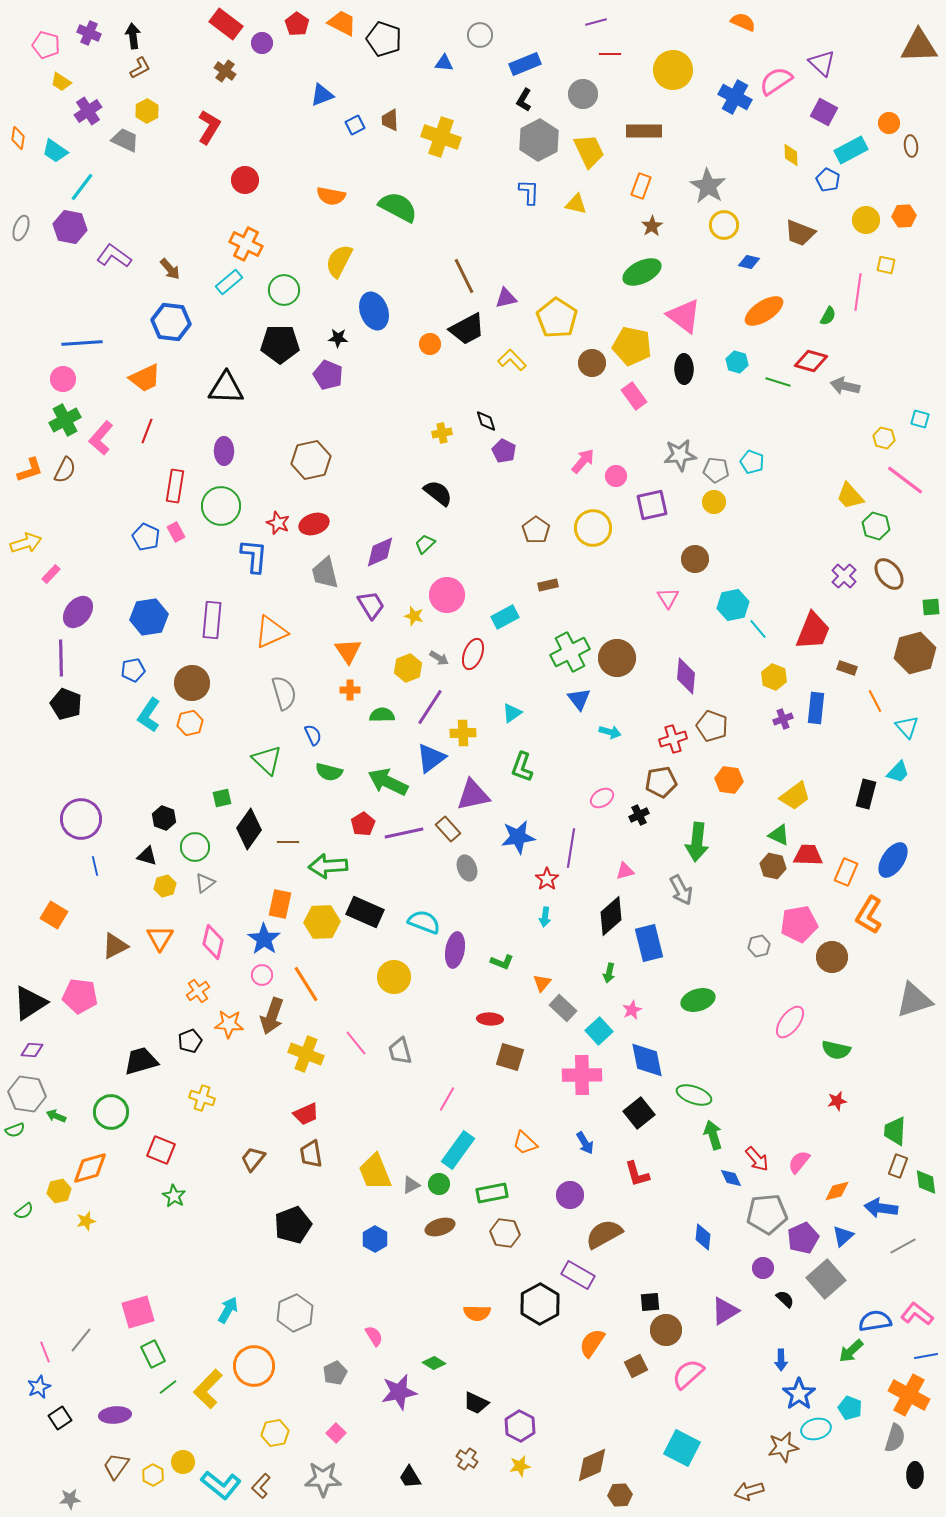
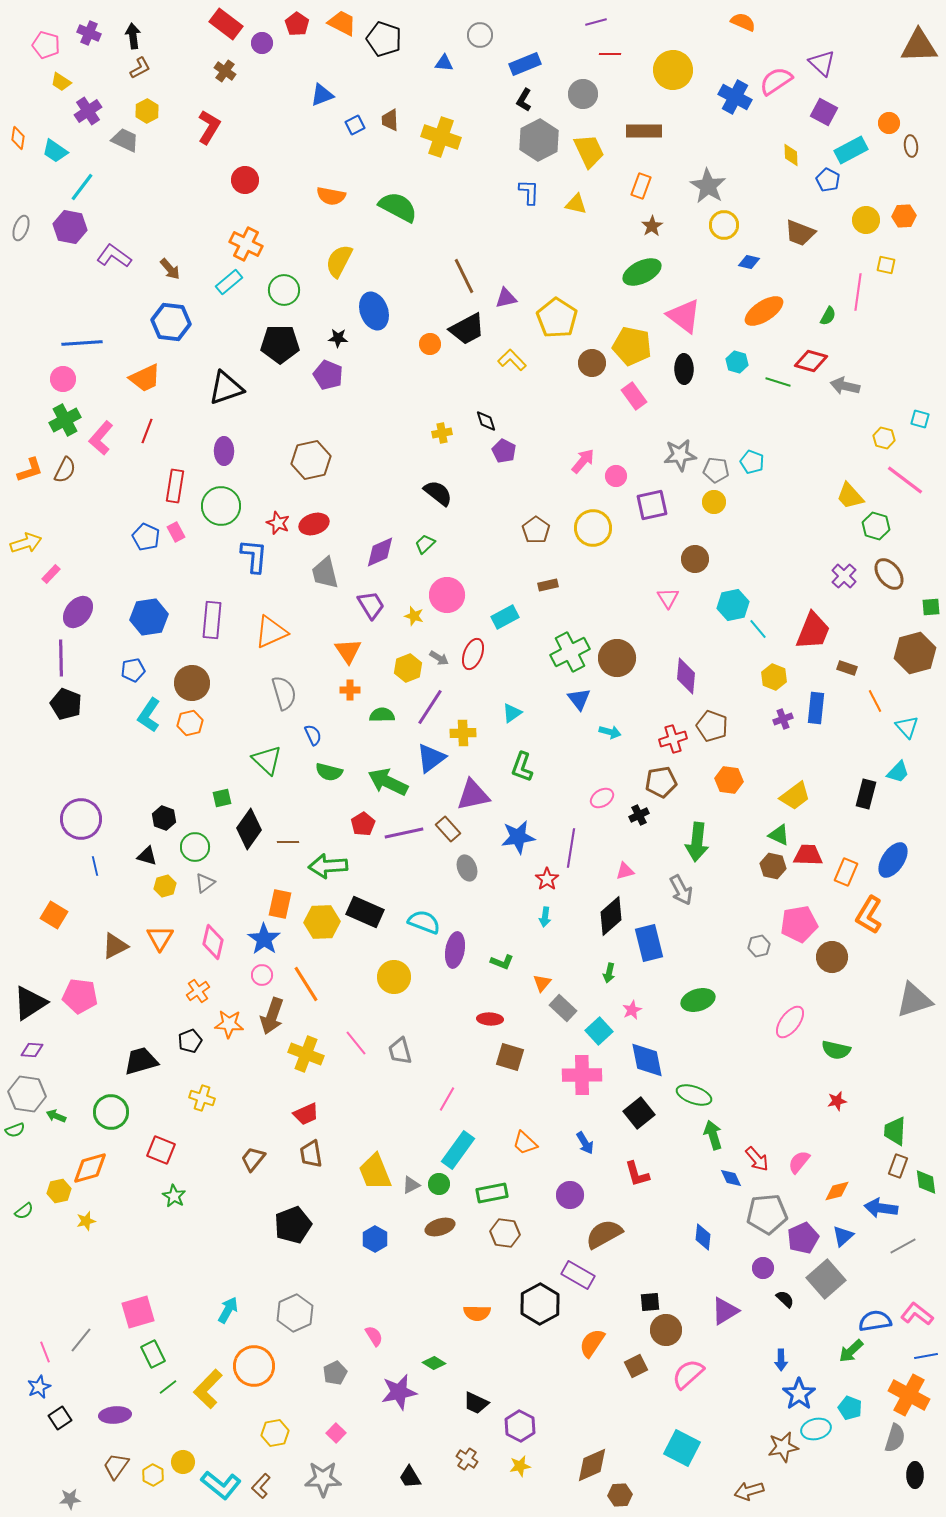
black triangle at (226, 388): rotated 21 degrees counterclockwise
